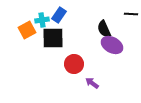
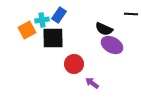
black semicircle: rotated 42 degrees counterclockwise
